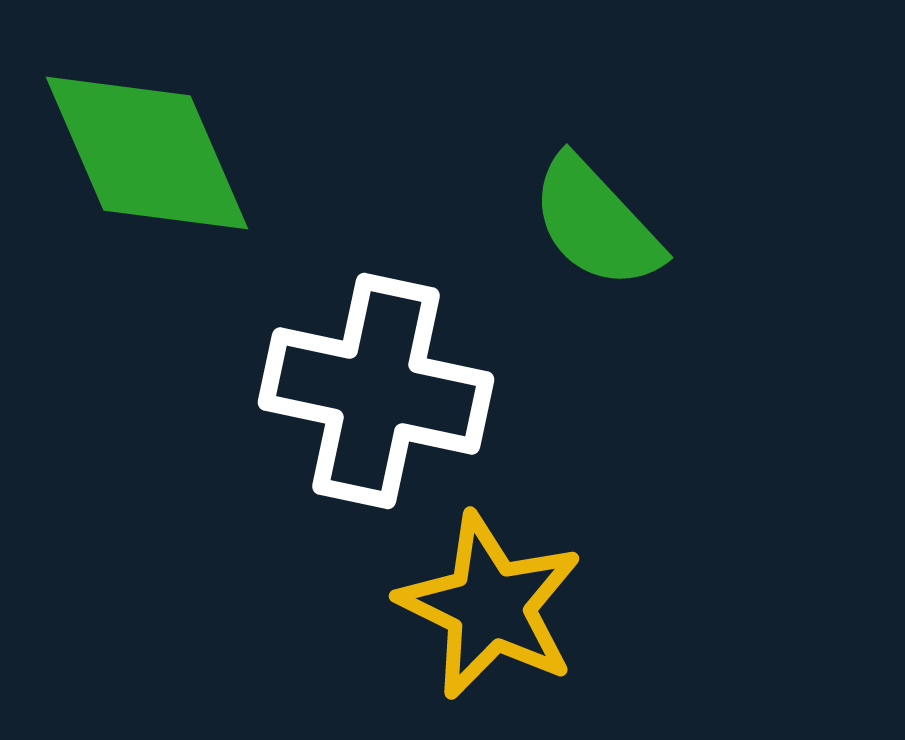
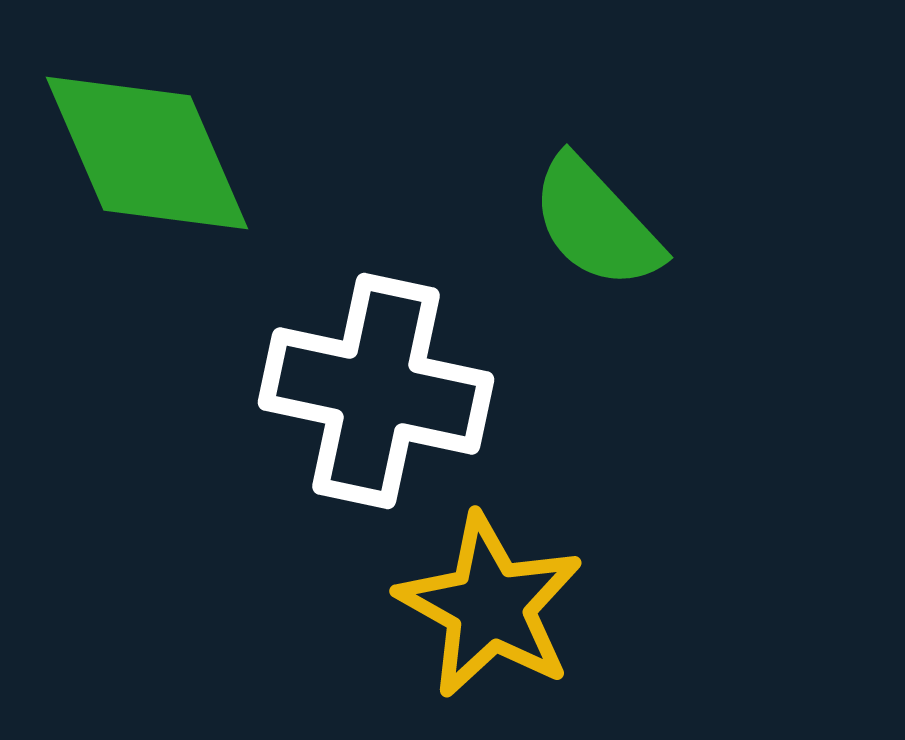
yellow star: rotated 3 degrees clockwise
